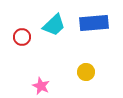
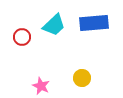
yellow circle: moved 4 px left, 6 px down
